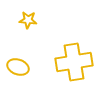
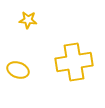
yellow ellipse: moved 3 px down
